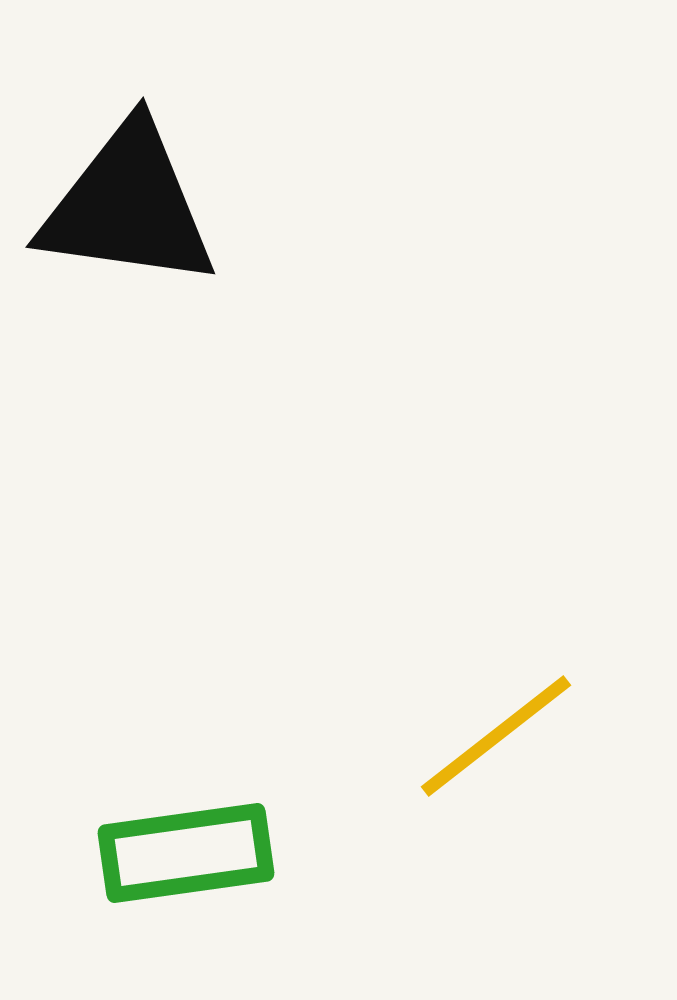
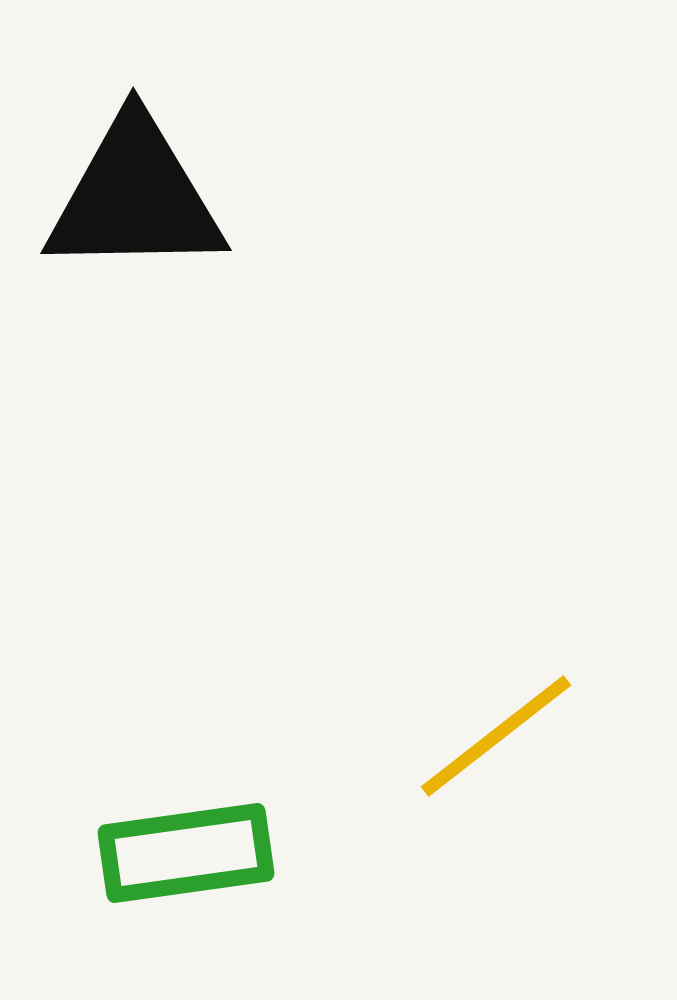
black triangle: moved 7 px right, 9 px up; rotated 9 degrees counterclockwise
